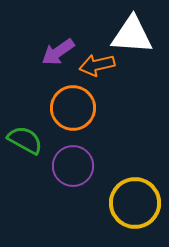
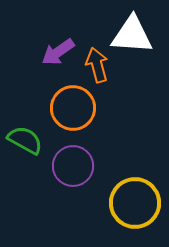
orange arrow: rotated 88 degrees clockwise
